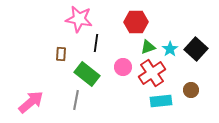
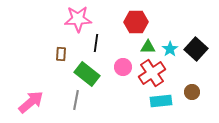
pink star: moved 1 px left; rotated 12 degrees counterclockwise
green triangle: rotated 21 degrees clockwise
brown circle: moved 1 px right, 2 px down
